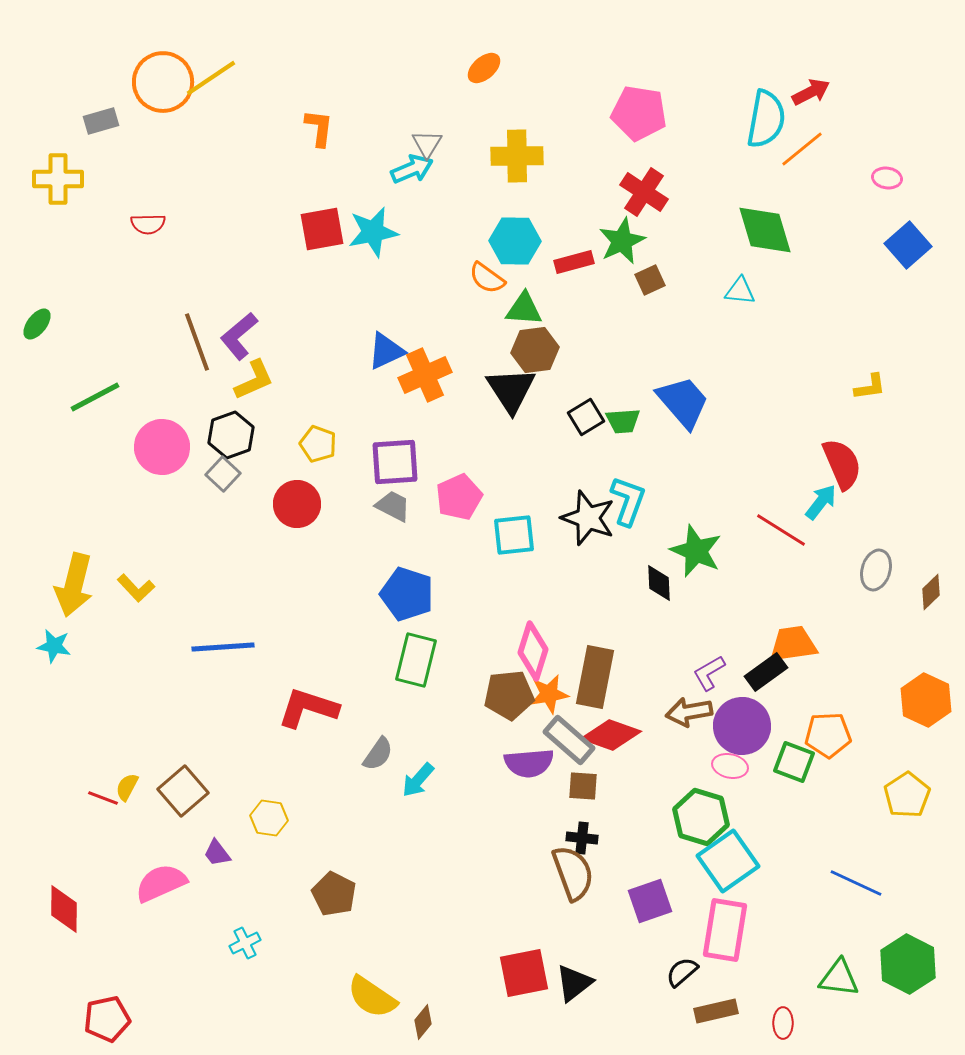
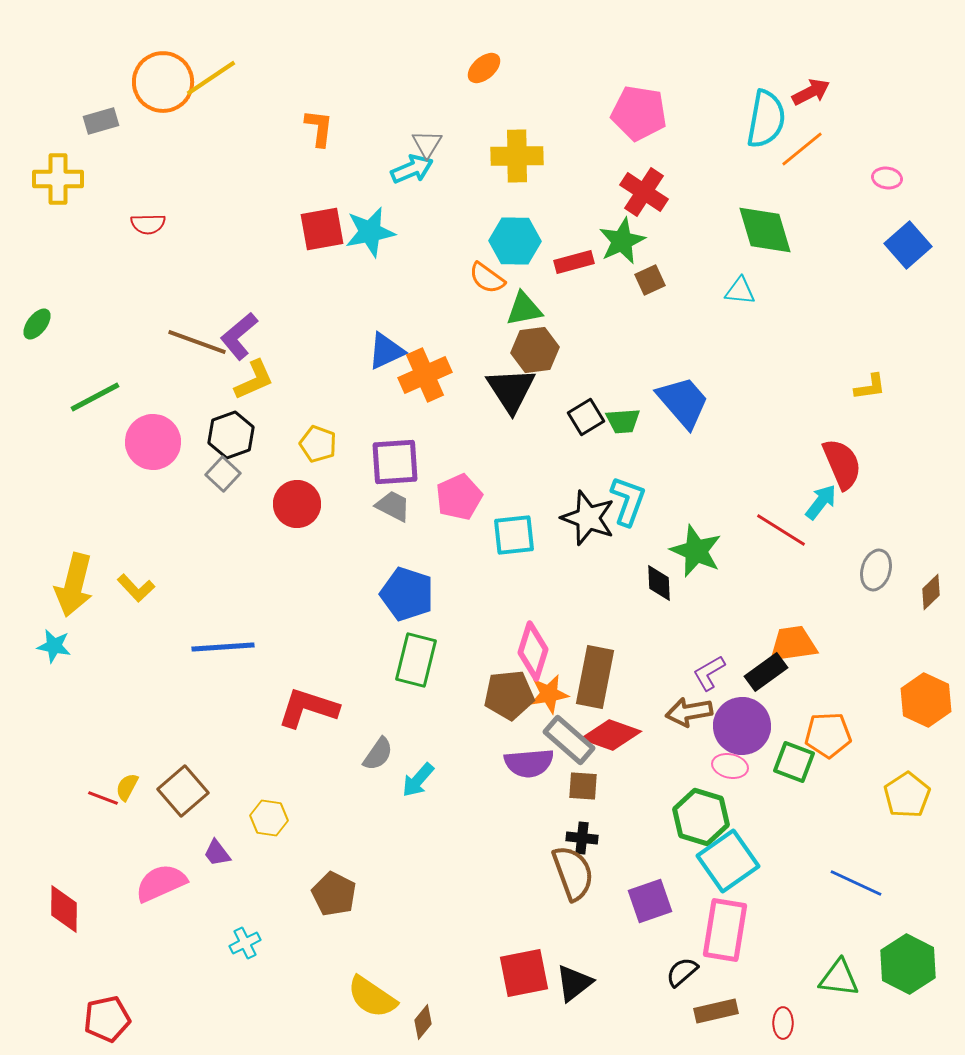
cyan star at (373, 232): moved 3 px left
green triangle at (524, 309): rotated 15 degrees counterclockwise
brown line at (197, 342): rotated 50 degrees counterclockwise
pink circle at (162, 447): moved 9 px left, 5 px up
